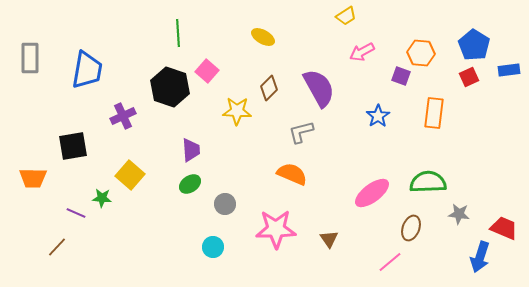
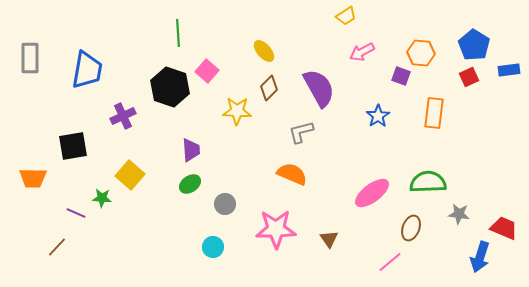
yellow ellipse: moved 1 px right, 14 px down; rotated 20 degrees clockwise
